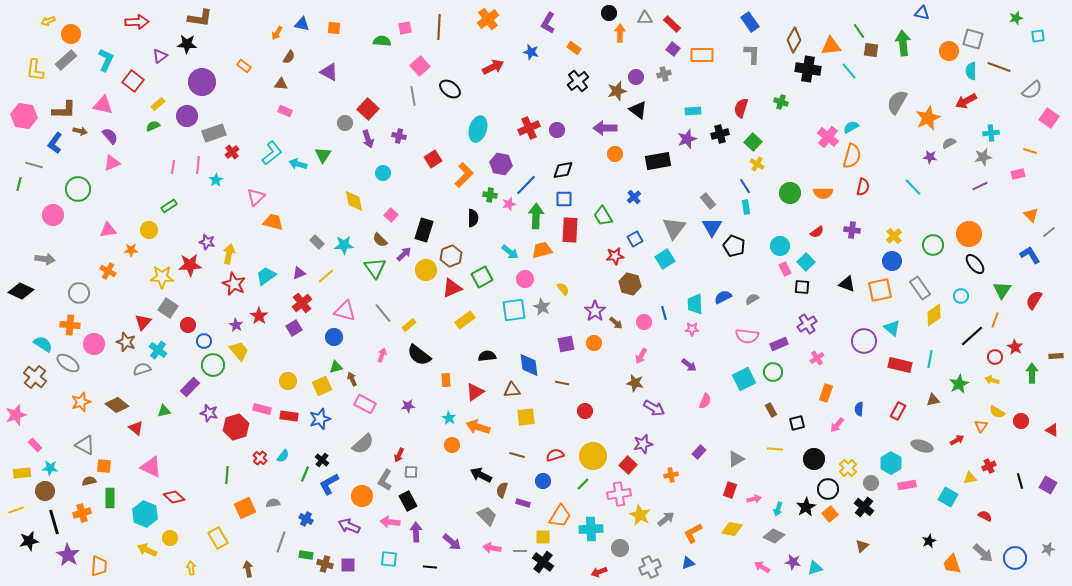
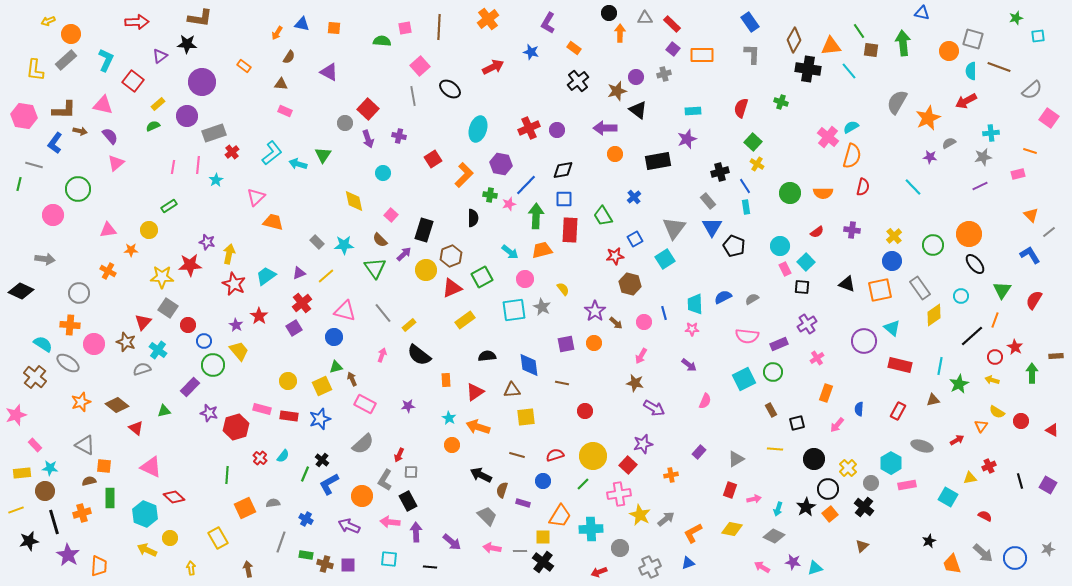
black cross at (720, 134): moved 38 px down
pink triangle at (112, 163): moved 4 px right; rotated 18 degrees counterclockwise
cyan line at (930, 359): moved 10 px right, 7 px down
